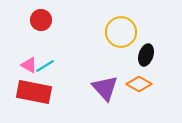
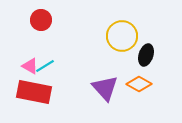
yellow circle: moved 1 px right, 4 px down
pink triangle: moved 1 px right, 1 px down
